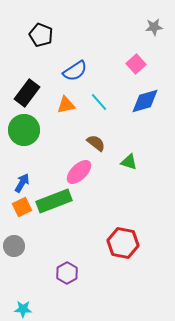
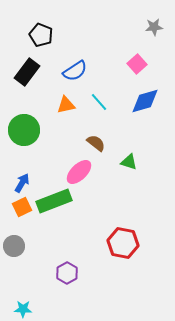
pink square: moved 1 px right
black rectangle: moved 21 px up
